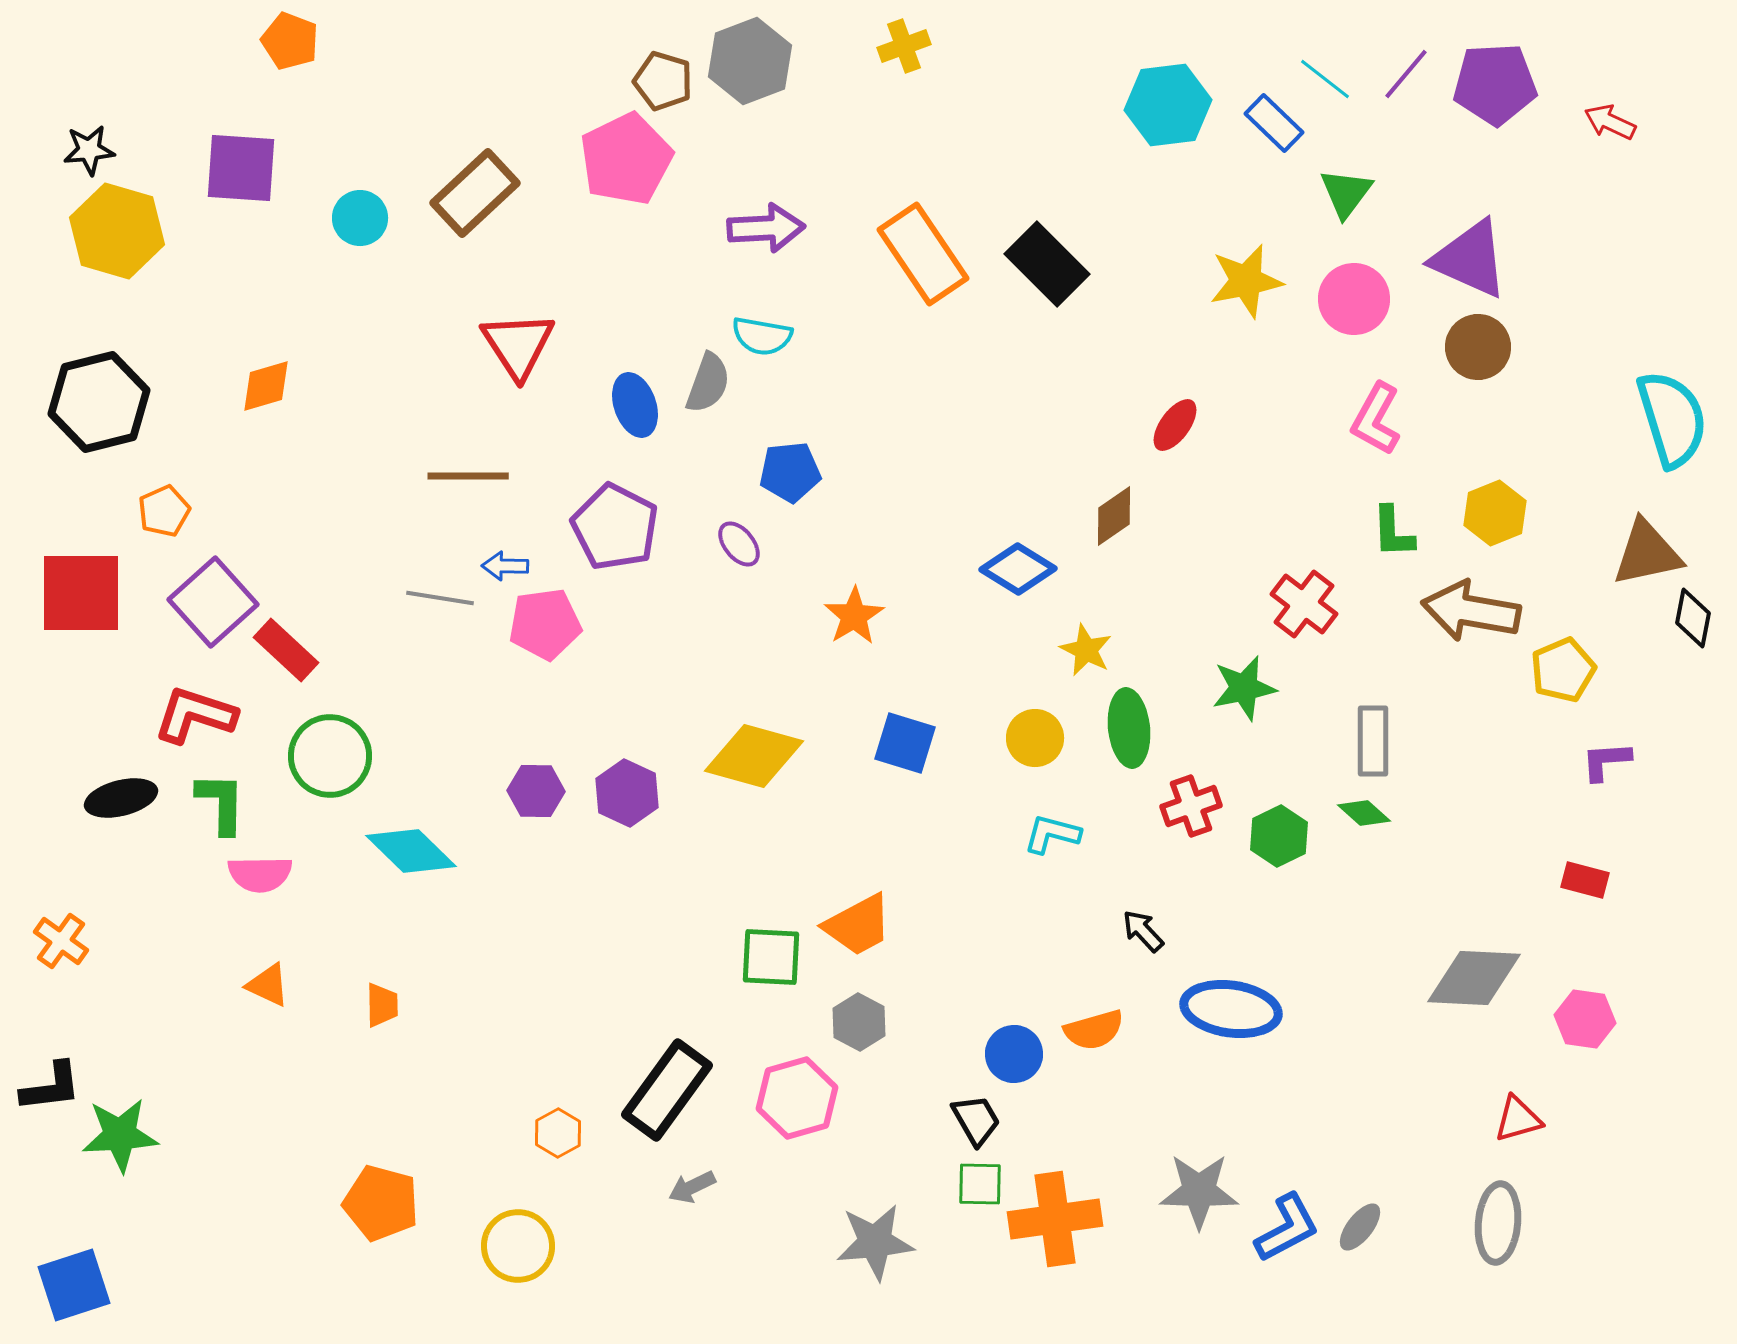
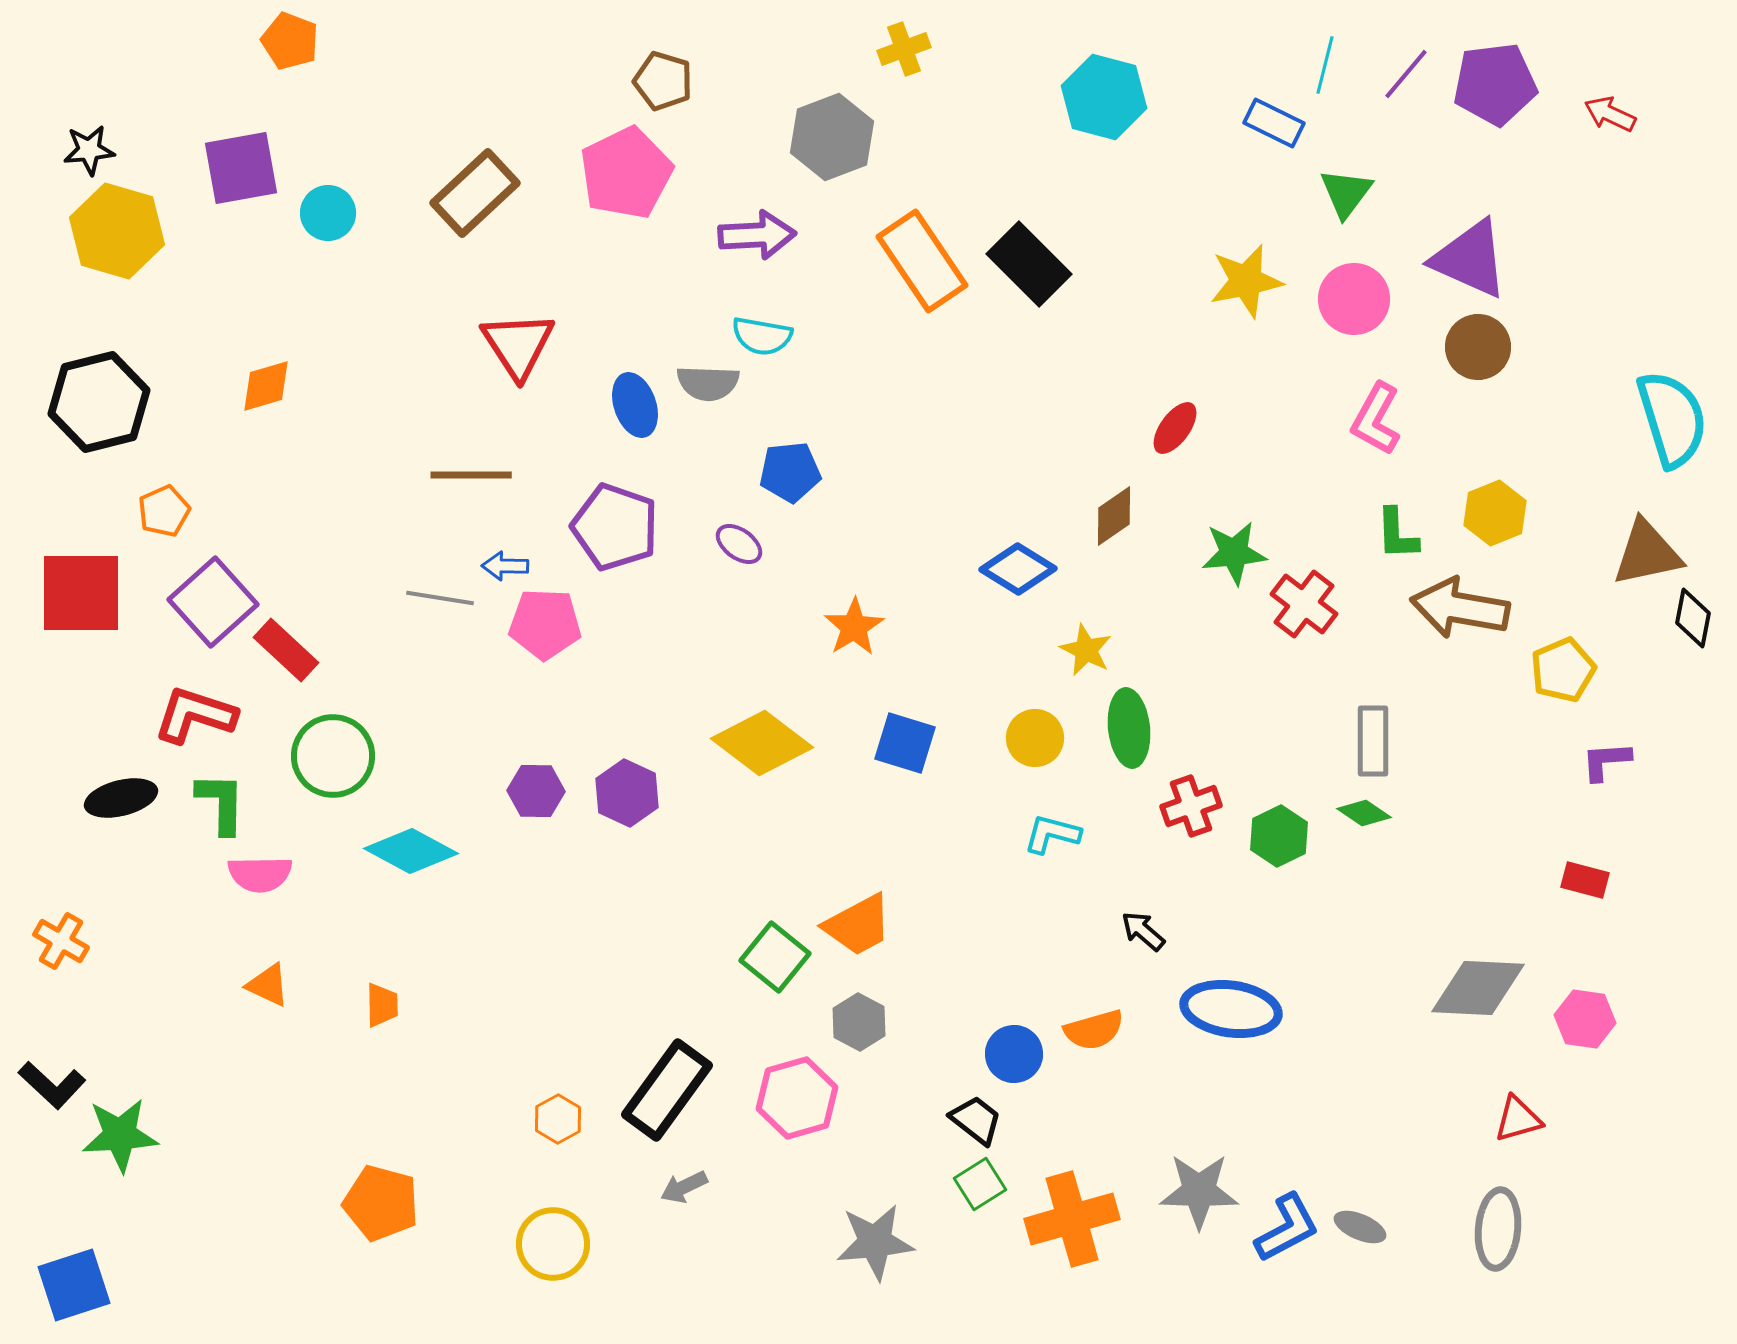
yellow cross at (904, 46): moved 3 px down
gray hexagon at (750, 61): moved 82 px right, 76 px down
cyan line at (1325, 79): moved 14 px up; rotated 66 degrees clockwise
purple pentagon at (1495, 84): rotated 4 degrees counterclockwise
cyan hexagon at (1168, 105): moved 64 px left, 8 px up; rotated 22 degrees clockwise
red arrow at (1610, 122): moved 8 px up
blue rectangle at (1274, 123): rotated 18 degrees counterclockwise
pink pentagon at (626, 159): moved 14 px down
purple square at (241, 168): rotated 14 degrees counterclockwise
cyan circle at (360, 218): moved 32 px left, 5 px up
purple arrow at (766, 228): moved 9 px left, 7 px down
orange rectangle at (923, 254): moved 1 px left, 7 px down
black rectangle at (1047, 264): moved 18 px left
gray semicircle at (708, 383): rotated 72 degrees clockwise
red ellipse at (1175, 425): moved 3 px down
brown line at (468, 476): moved 3 px right, 1 px up
purple pentagon at (615, 527): rotated 8 degrees counterclockwise
green L-shape at (1393, 532): moved 4 px right, 2 px down
purple ellipse at (739, 544): rotated 15 degrees counterclockwise
brown arrow at (1471, 611): moved 11 px left, 3 px up
orange star at (854, 616): moved 11 px down
pink pentagon at (545, 624): rotated 10 degrees clockwise
green star at (1244, 688): moved 10 px left, 135 px up; rotated 6 degrees clockwise
green circle at (330, 756): moved 3 px right
yellow diamond at (754, 756): moved 8 px right, 13 px up; rotated 22 degrees clockwise
green diamond at (1364, 813): rotated 8 degrees counterclockwise
cyan diamond at (411, 851): rotated 16 degrees counterclockwise
black arrow at (1143, 931): rotated 6 degrees counterclockwise
orange cross at (61, 941): rotated 6 degrees counterclockwise
green square at (771, 957): moved 4 px right; rotated 36 degrees clockwise
gray diamond at (1474, 978): moved 4 px right, 10 px down
black L-shape at (51, 1087): moved 1 px right, 2 px up; rotated 50 degrees clockwise
black trapezoid at (976, 1120): rotated 22 degrees counterclockwise
orange hexagon at (558, 1133): moved 14 px up
green square at (980, 1184): rotated 33 degrees counterclockwise
gray arrow at (692, 1187): moved 8 px left
orange cross at (1055, 1219): moved 17 px right; rotated 8 degrees counterclockwise
gray ellipse at (1498, 1223): moved 6 px down
gray ellipse at (1360, 1227): rotated 75 degrees clockwise
yellow circle at (518, 1246): moved 35 px right, 2 px up
